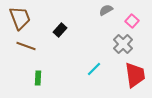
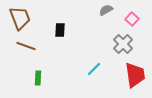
pink square: moved 2 px up
black rectangle: rotated 40 degrees counterclockwise
